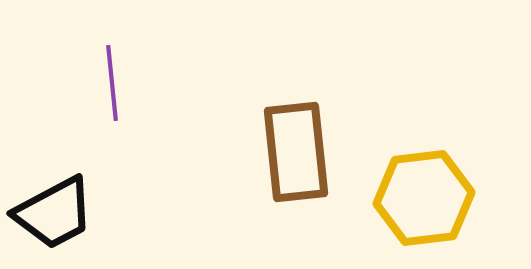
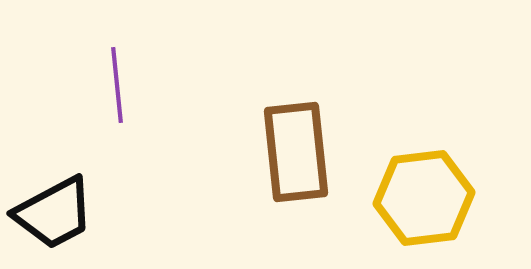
purple line: moved 5 px right, 2 px down
